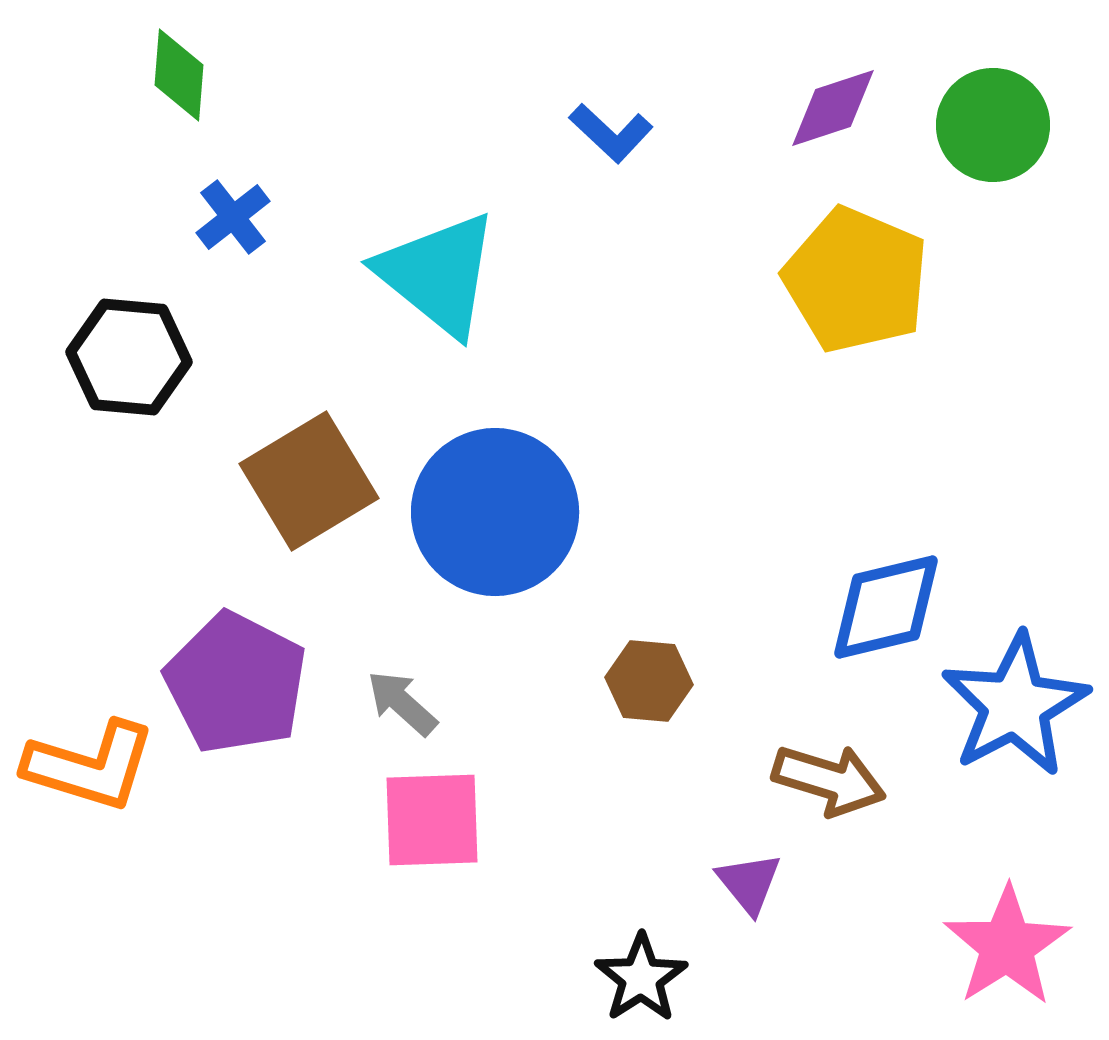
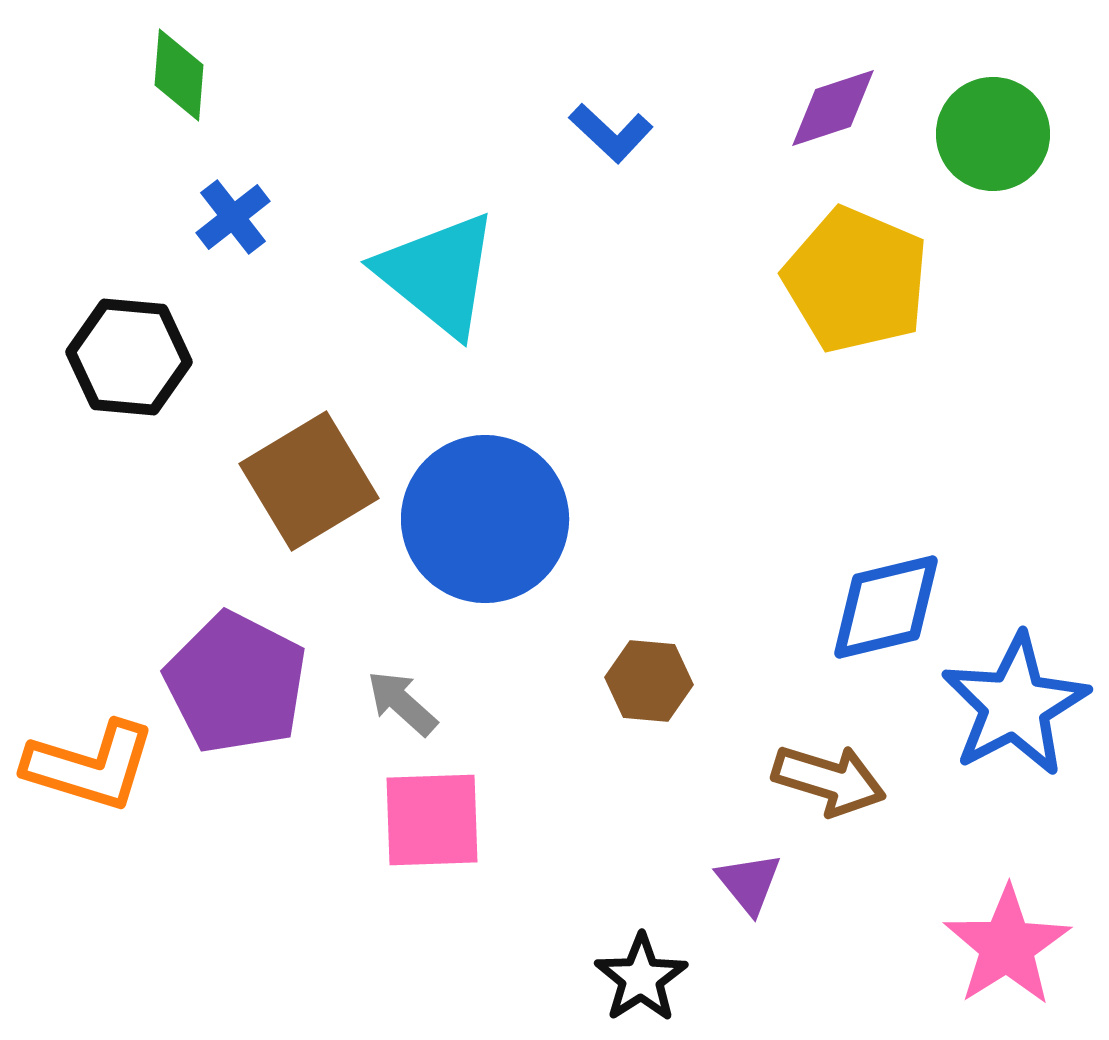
green circle: moved 9 px down
blue circle: moved 10 px left, 7 px down
